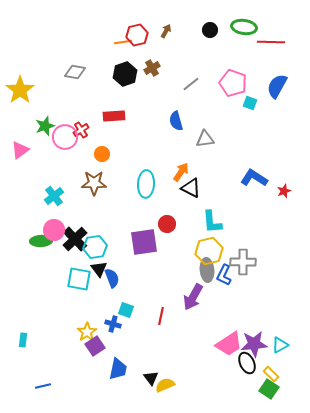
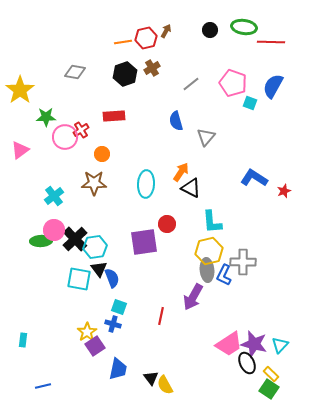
red hexagon at (137, 35): moved 9 px right, 3 px down
blue semicircle at (277, 86): moved 4 px left
green star at (45, 126): moved 1 px right, 9 px up; rotated 18 degrees clockwise
gray triangle at (205, 139): moved 1 px right, 2 px up; rotated 42 degrees counterclockwise
cyan square at (126, 310): moved 7 px left, 3 px up
purple star at (254, 344): rotated 20 degrees clockwise
cyan triangle at (280, 345): rotated 18 degrees counterclockwise
yellow semicircle at (165, 385): rotated 96 degrees counterclockwise
